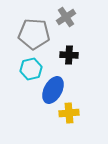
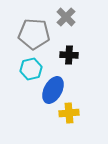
gray cross: rotated 12 degrees counterclockwise
